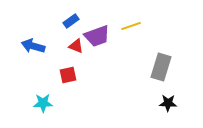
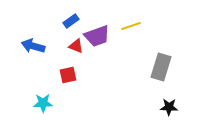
black star: moved 1 px right, 4 px down
